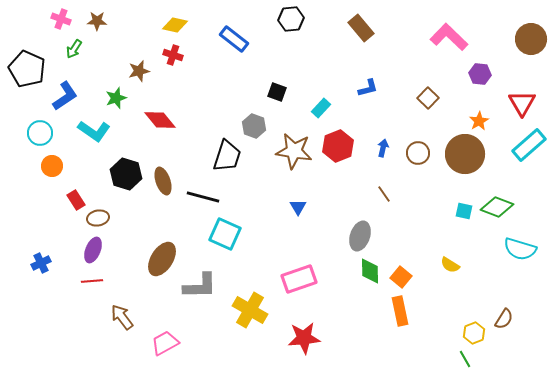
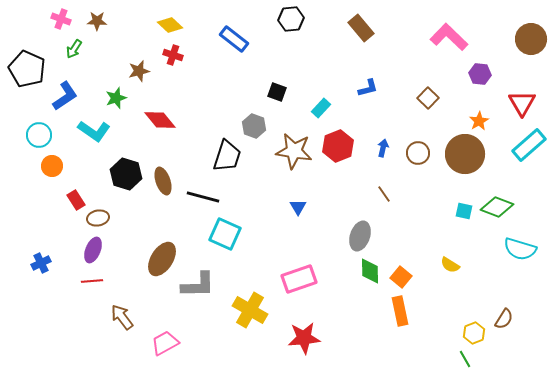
yellow diamond at (175, 25): moved 5 px left; rotated 30 degrees clockwise
cyan circle at (40, 133): moved 1 px left, 2 px down
gray L-shape at (200, 286): moved 2 px left, 1 px up
